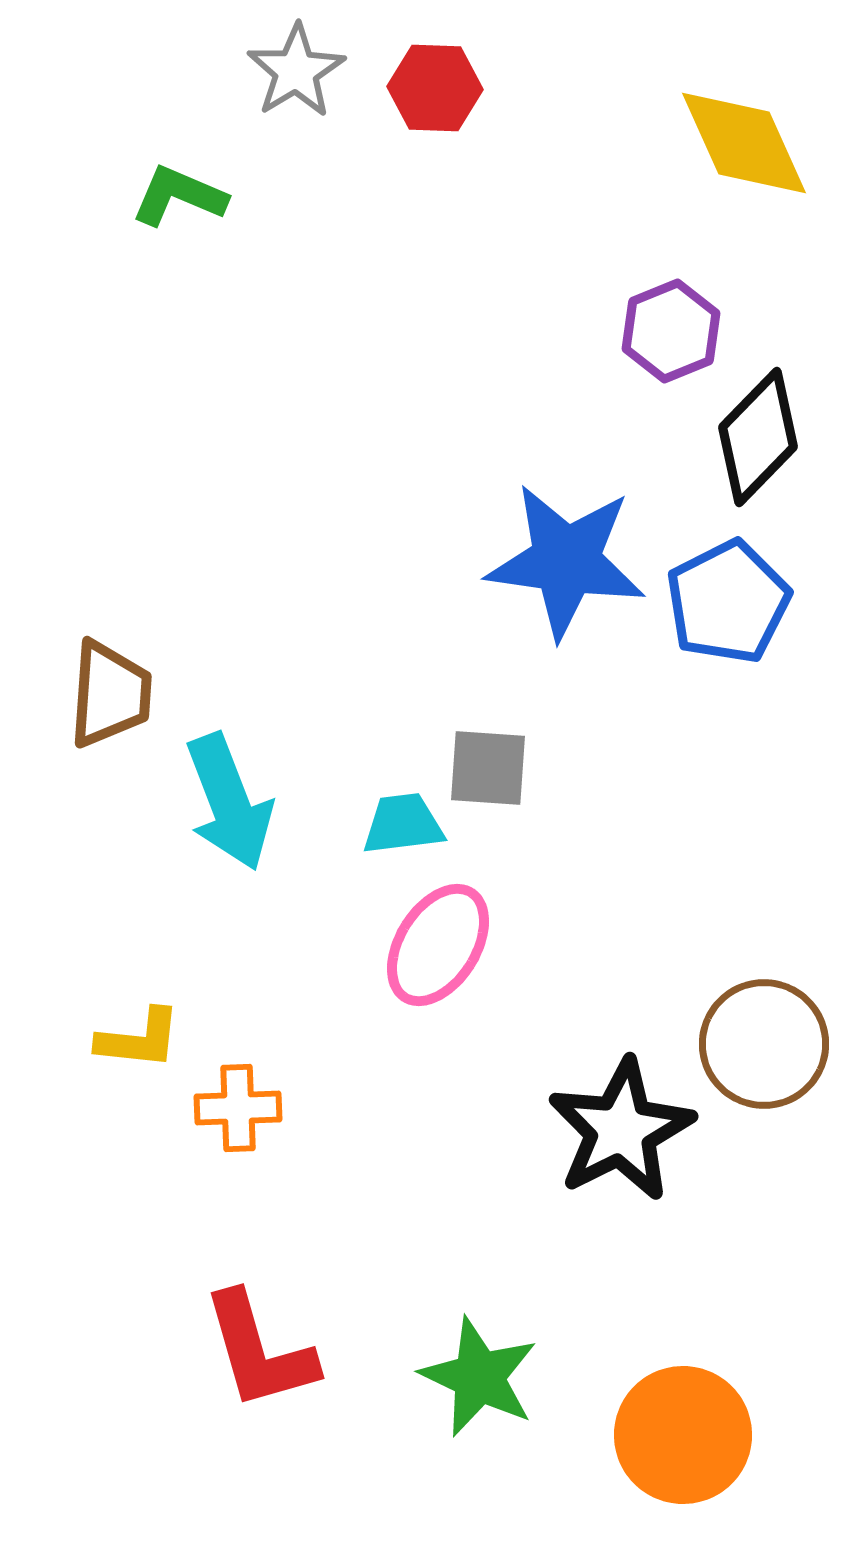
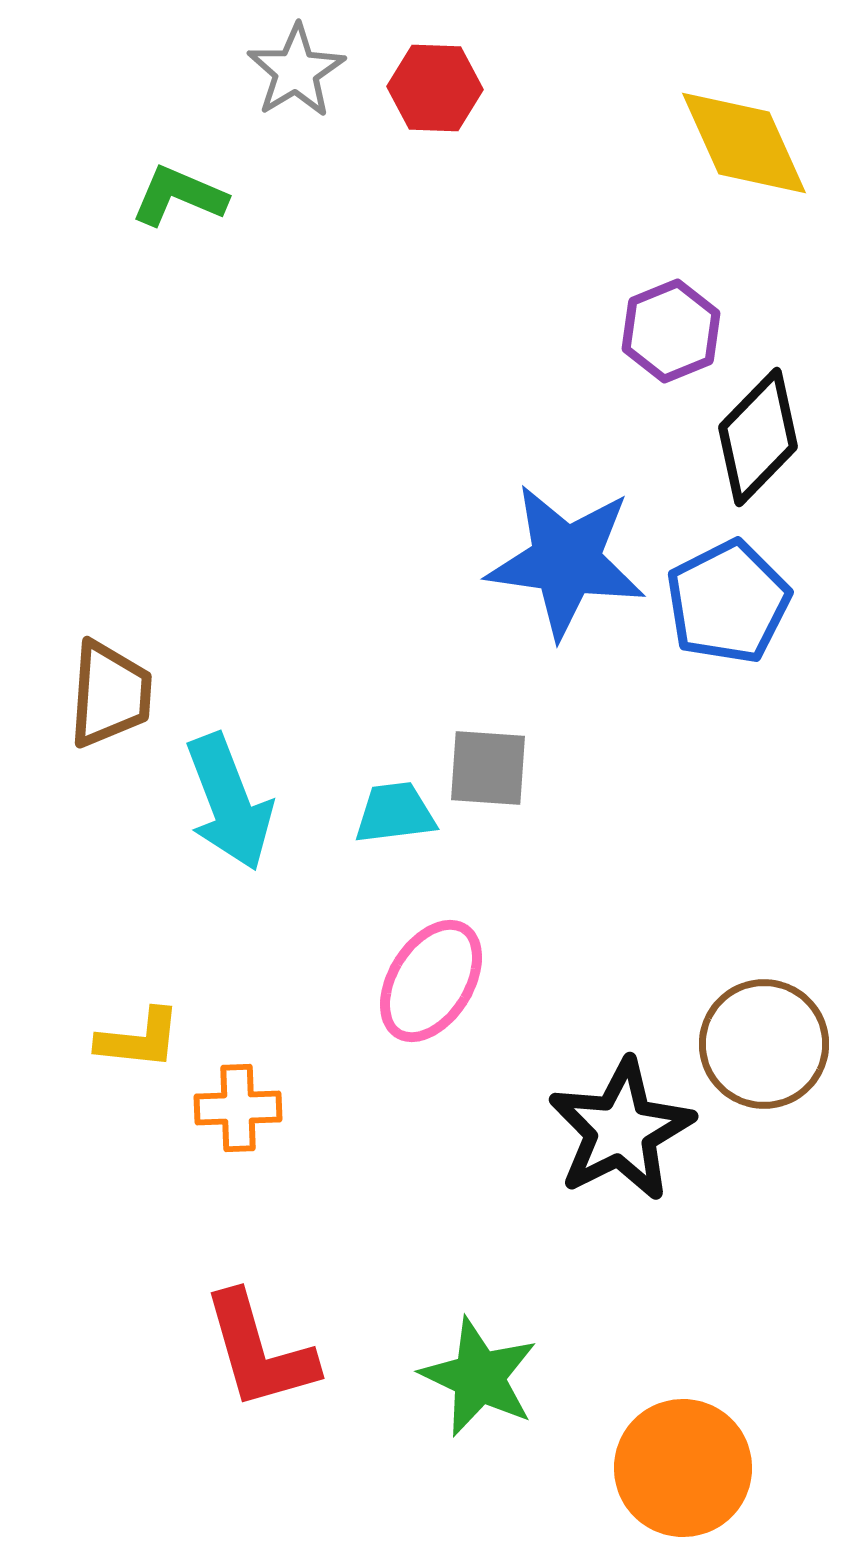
cyan trapezoid: moved 8 px left, 11 px up
pink ellipse: moved 7 px left, 36 px down
orange circle: moved 33 px down
